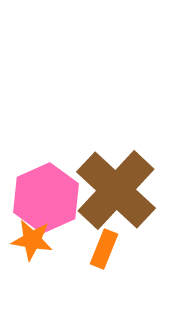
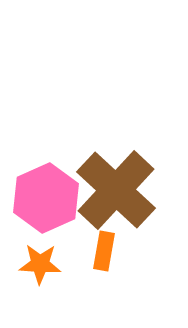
orange star: moved 8 px right, 24 px down; rotated 6 degrees counterclockwise
orange rectangle: moved 2 px down; rotated 12 degrees counterclockwise
